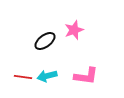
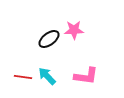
pink star: rotated 18 degrees clockwise
black ellipse: moved 4 px right, 2 px up
cyan arrow: rotated 60 degrees clockwise
